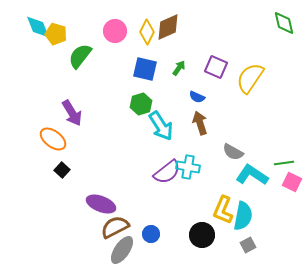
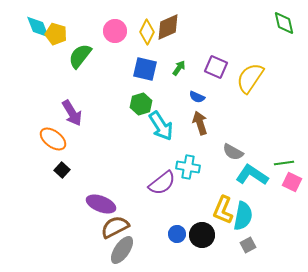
purple semicircle: moved 5 px left, 11 px down
blue circle: moved 26 px right
